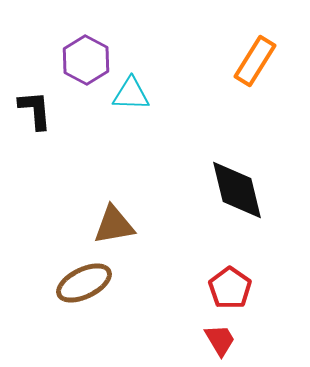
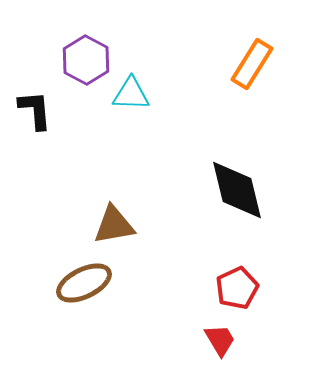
orange rectangle: moved 3 px left, 3 px down
red pentagon: moved 7 px right; rotated 12 degrees clockwise
